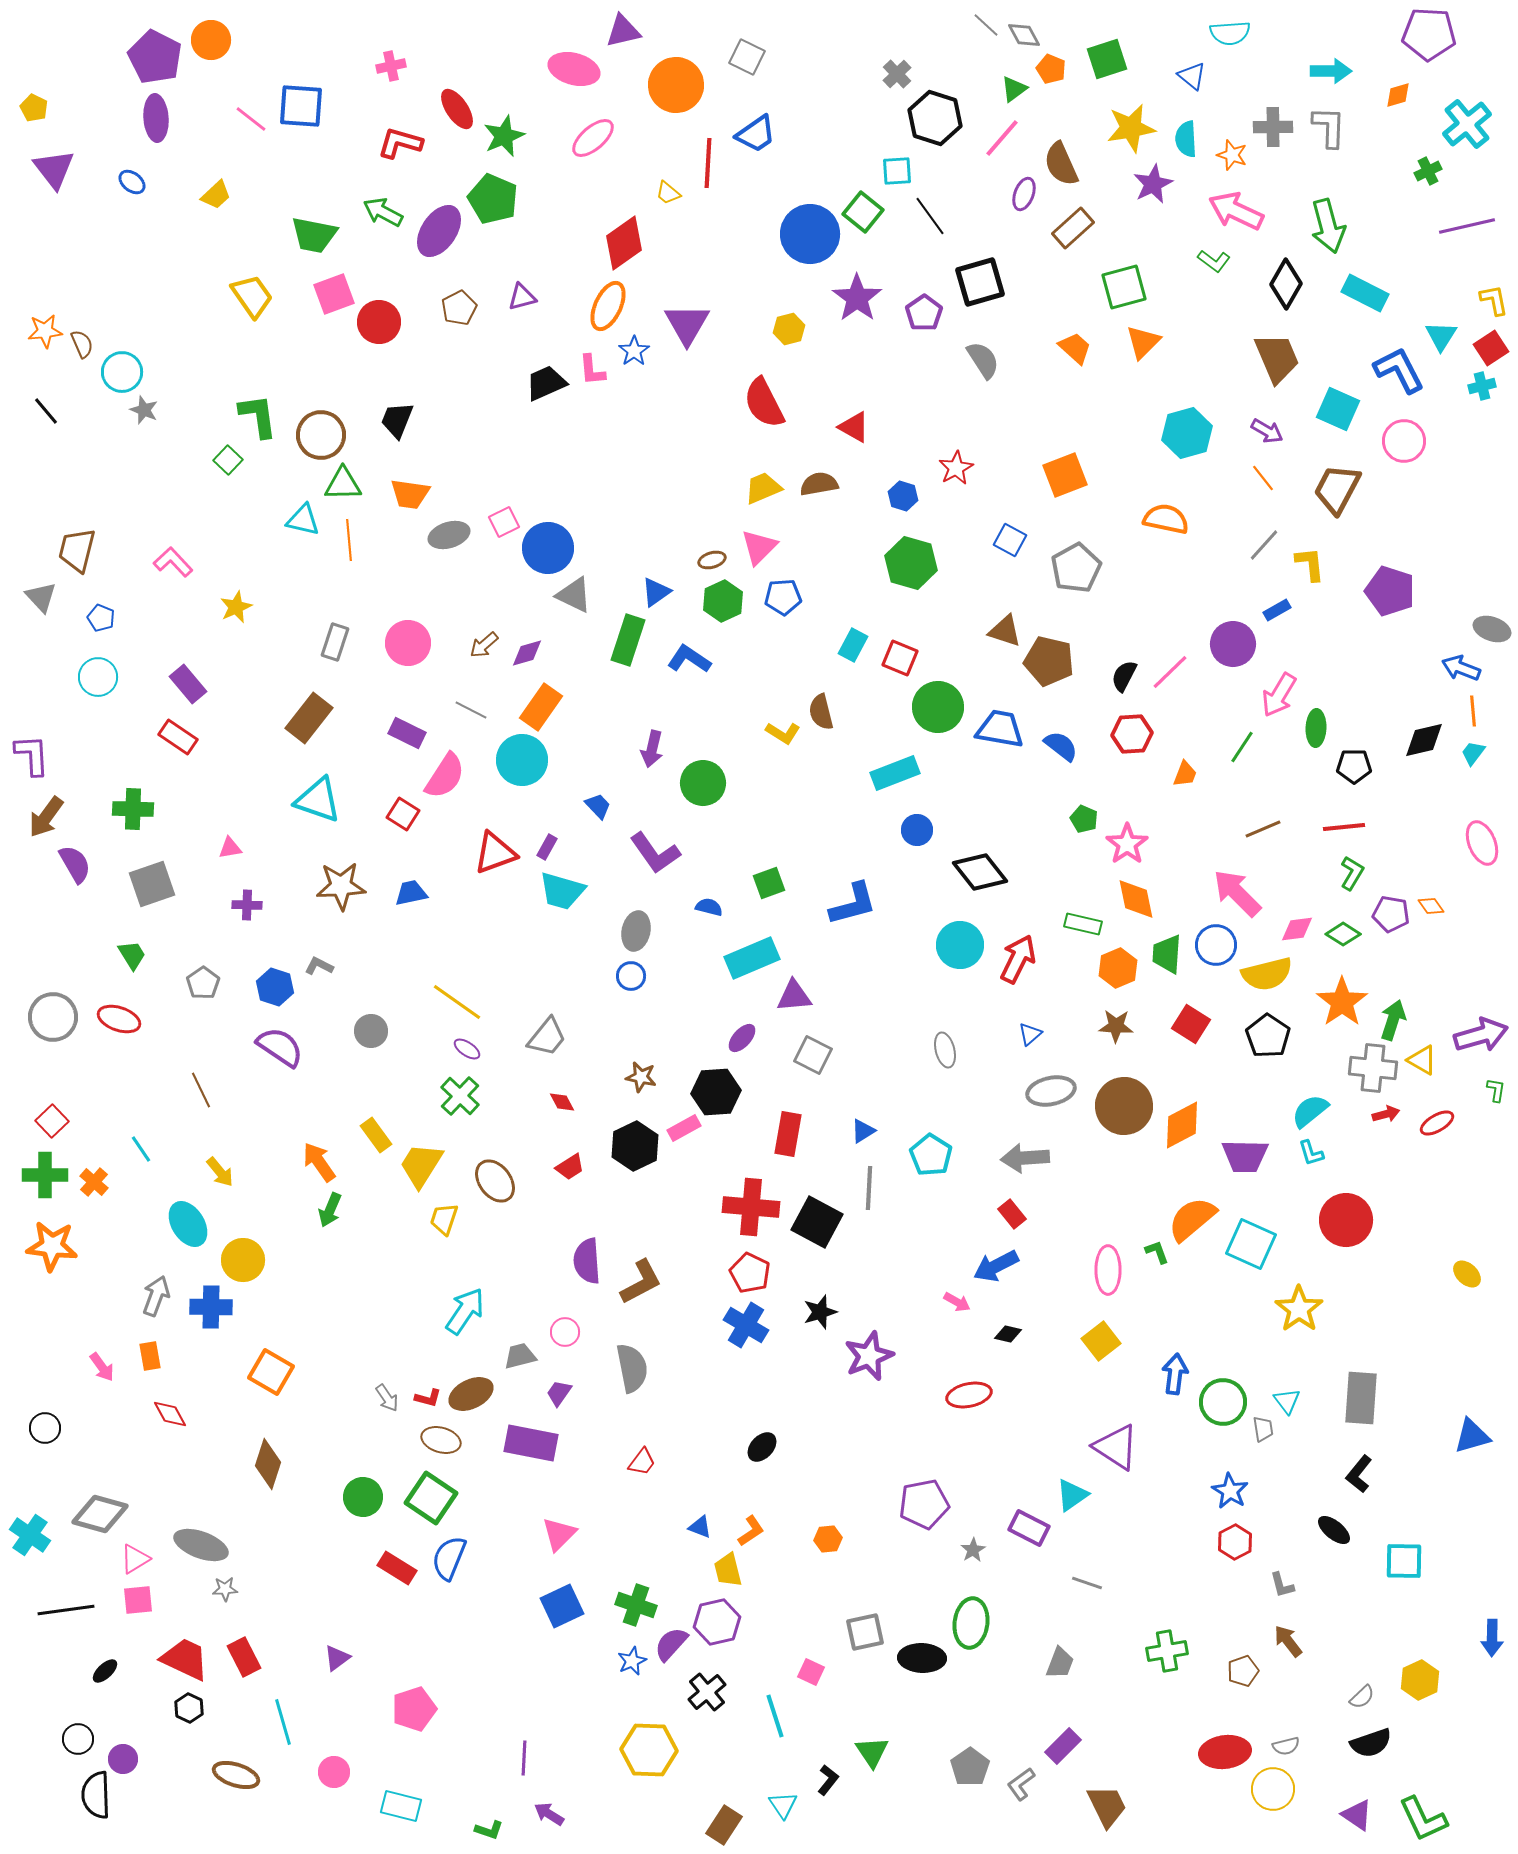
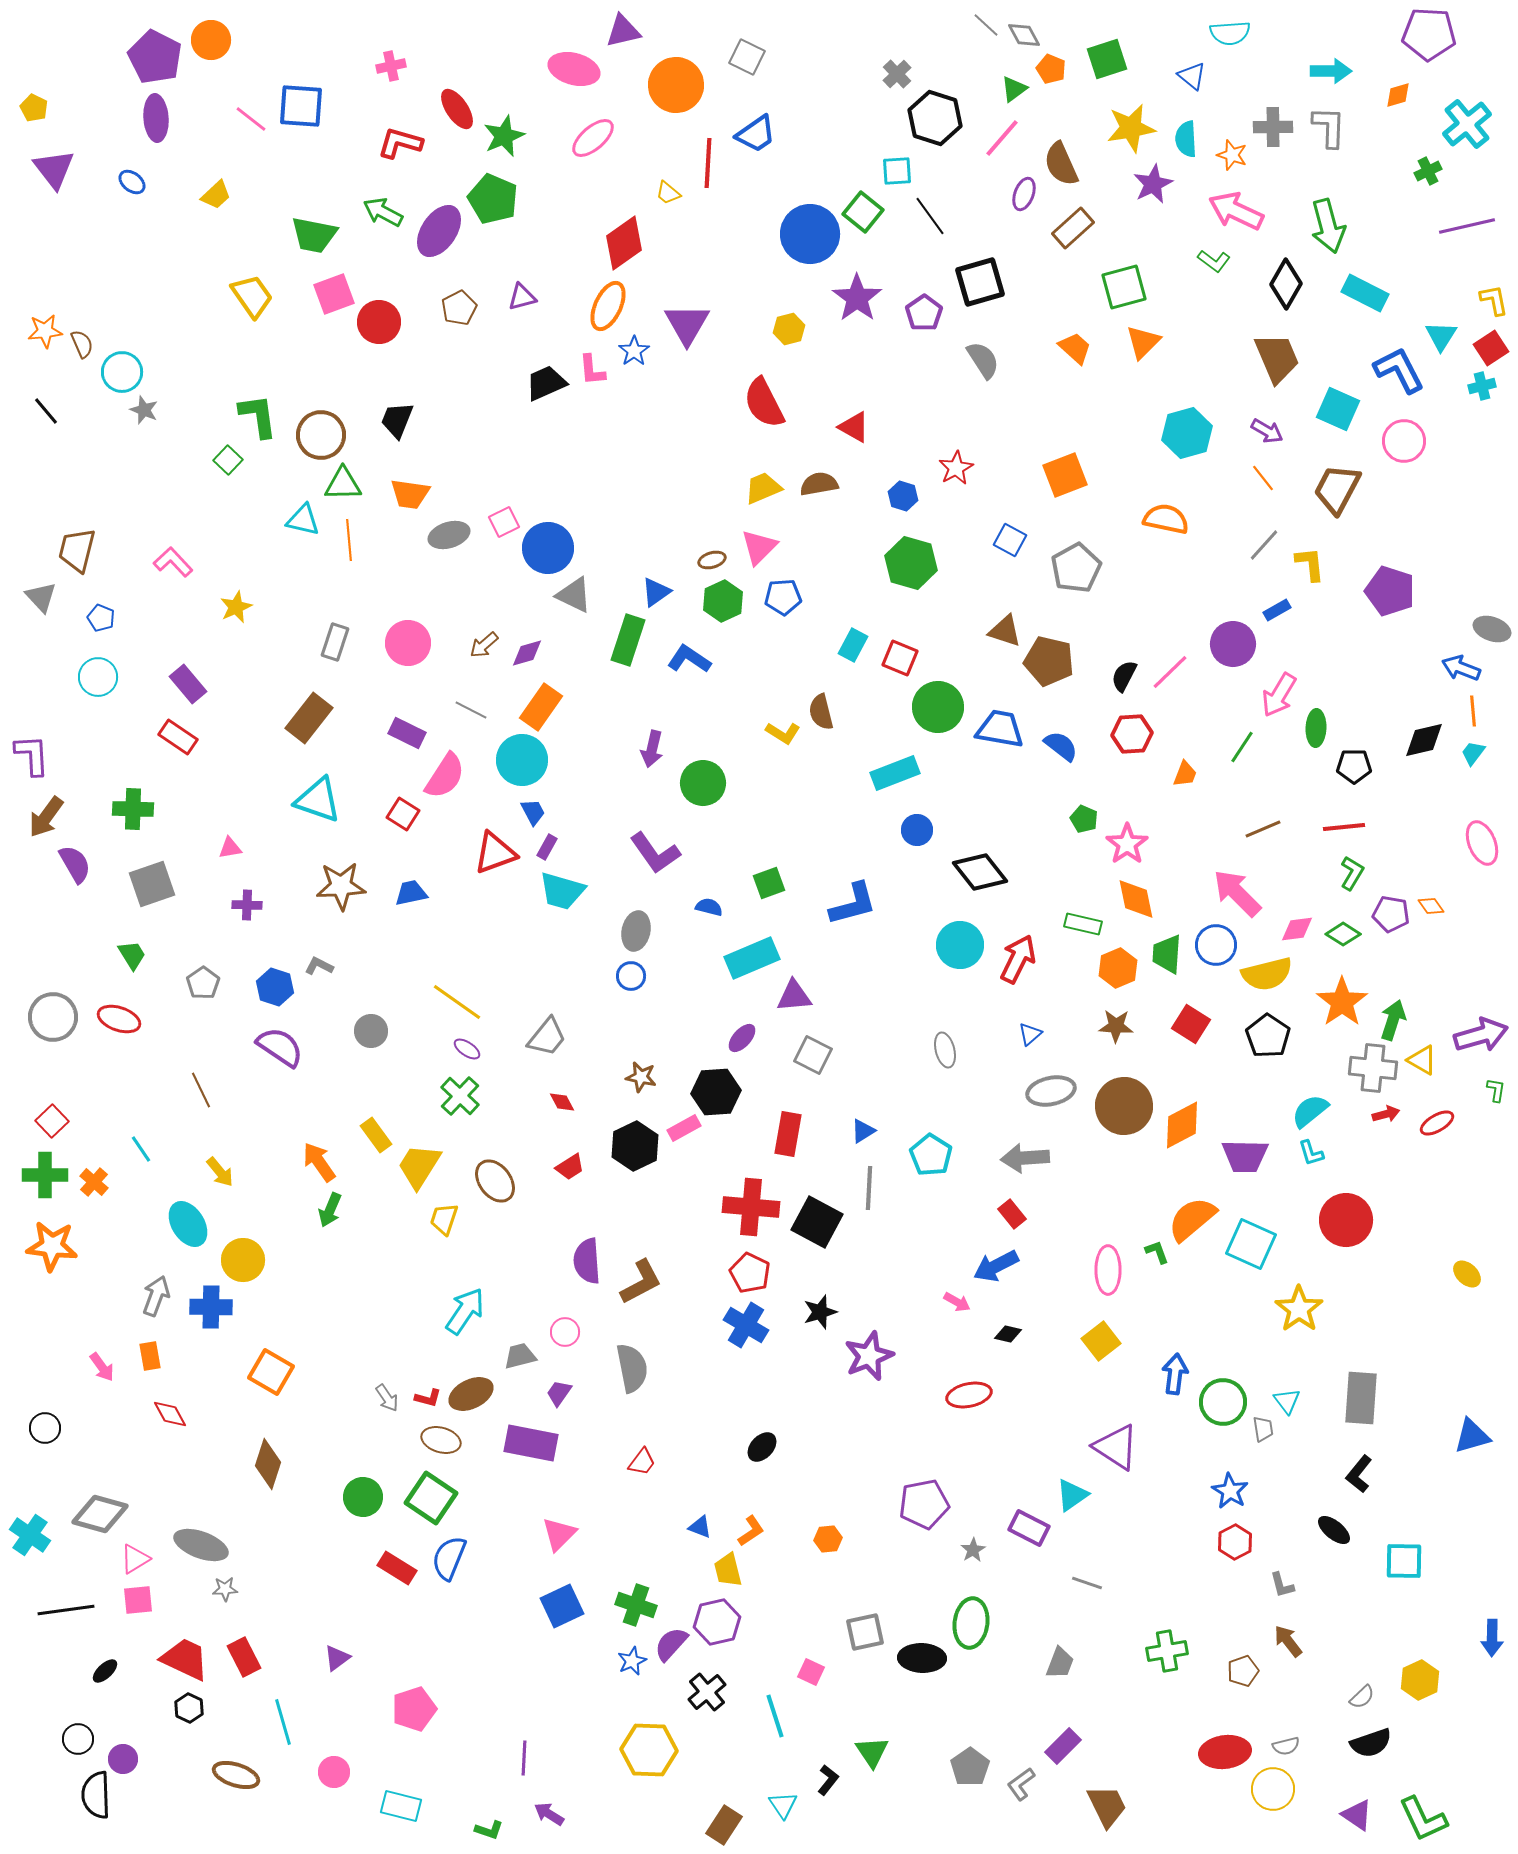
blue trapezoid at (598, 806): moved 65 px left, 6 px down; rotated 16 degrees clockwise
yellow trapezoid at (421, 1165): moved 2 px left, 1 px down
